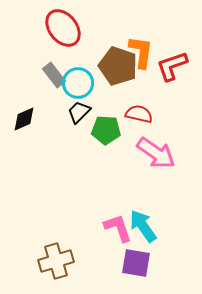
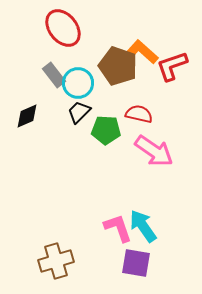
orange L-shape: rotated 56 degrees counterclockwise
black diamond: moved 3 px right, 3 px up
pink arrow: moved 2 px left, 2 px up
